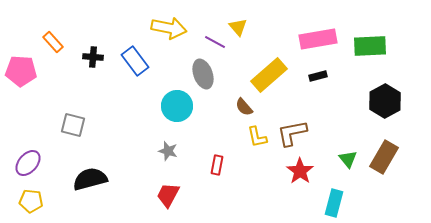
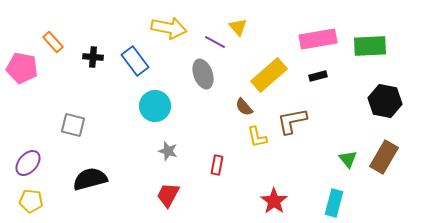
pink pentagon: moved 1 px right, 3 px up; rotated 8 degrees clockwise
black hexagon: rotated 20 degrees counterclockwise
cyan circle: moved 22 px left
brown L-shape: moved 12 px up
red star: moved 26 px left, 30 px down
